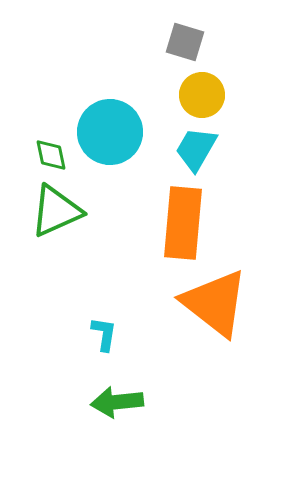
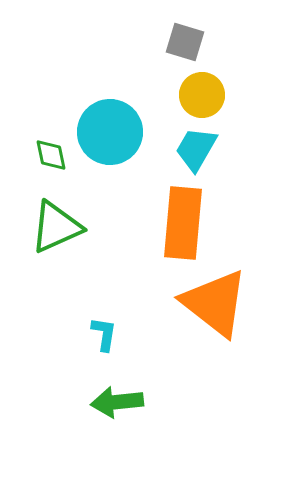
green triangle: moved 16 px down
